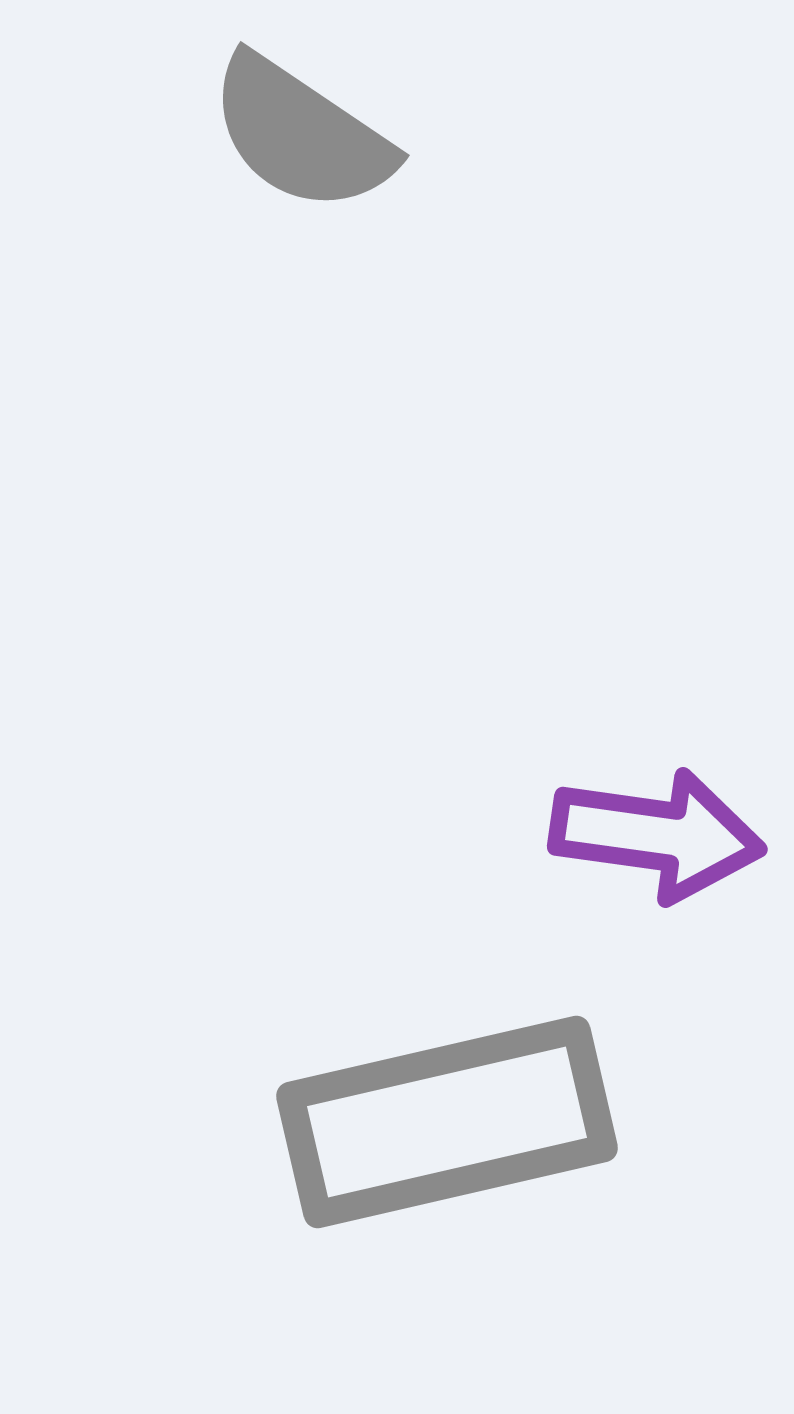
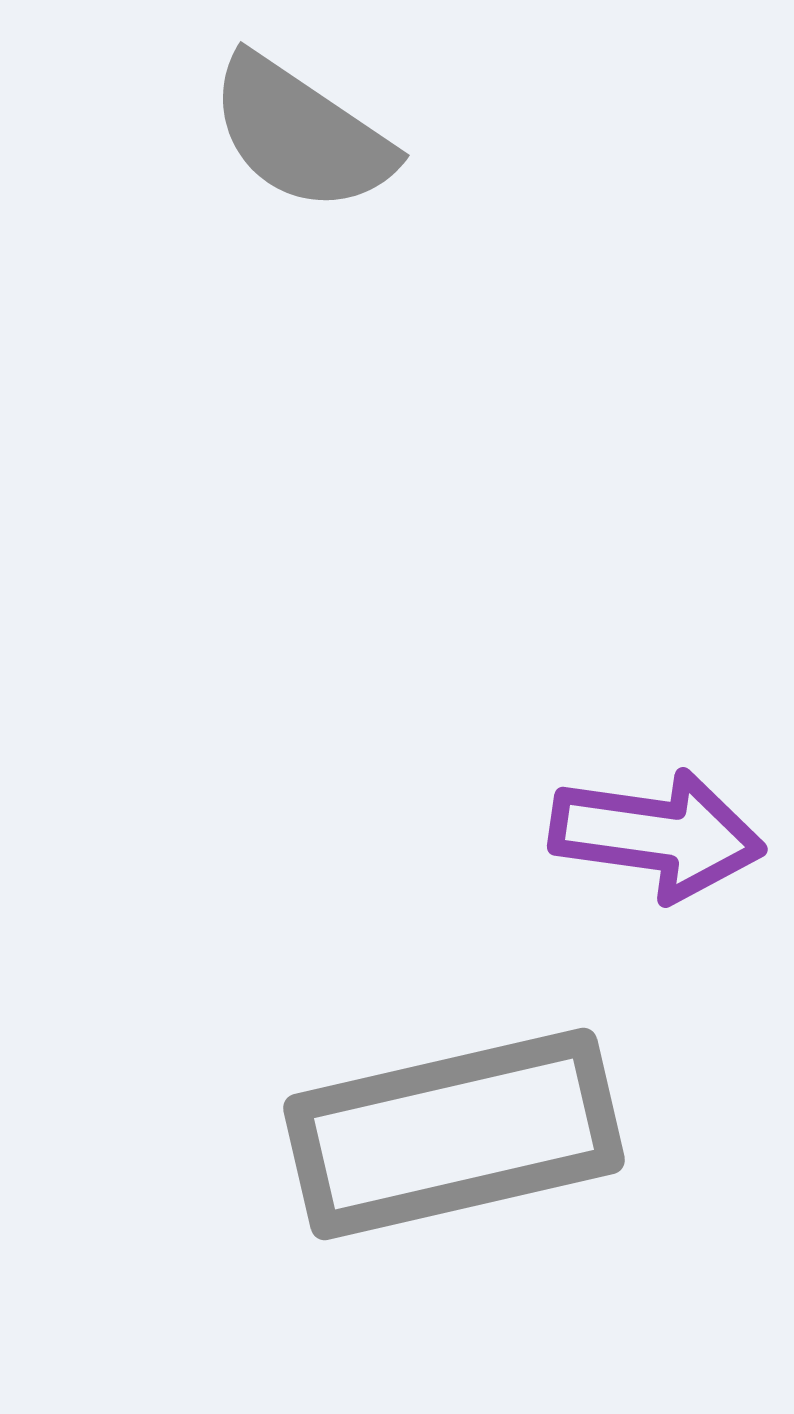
gray rectangle: moved 7 px right, 12 px down
